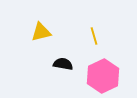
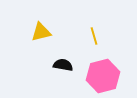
black semicircle: moved 1 px down
pink hexagon: rotated 12 degrees clockwise
